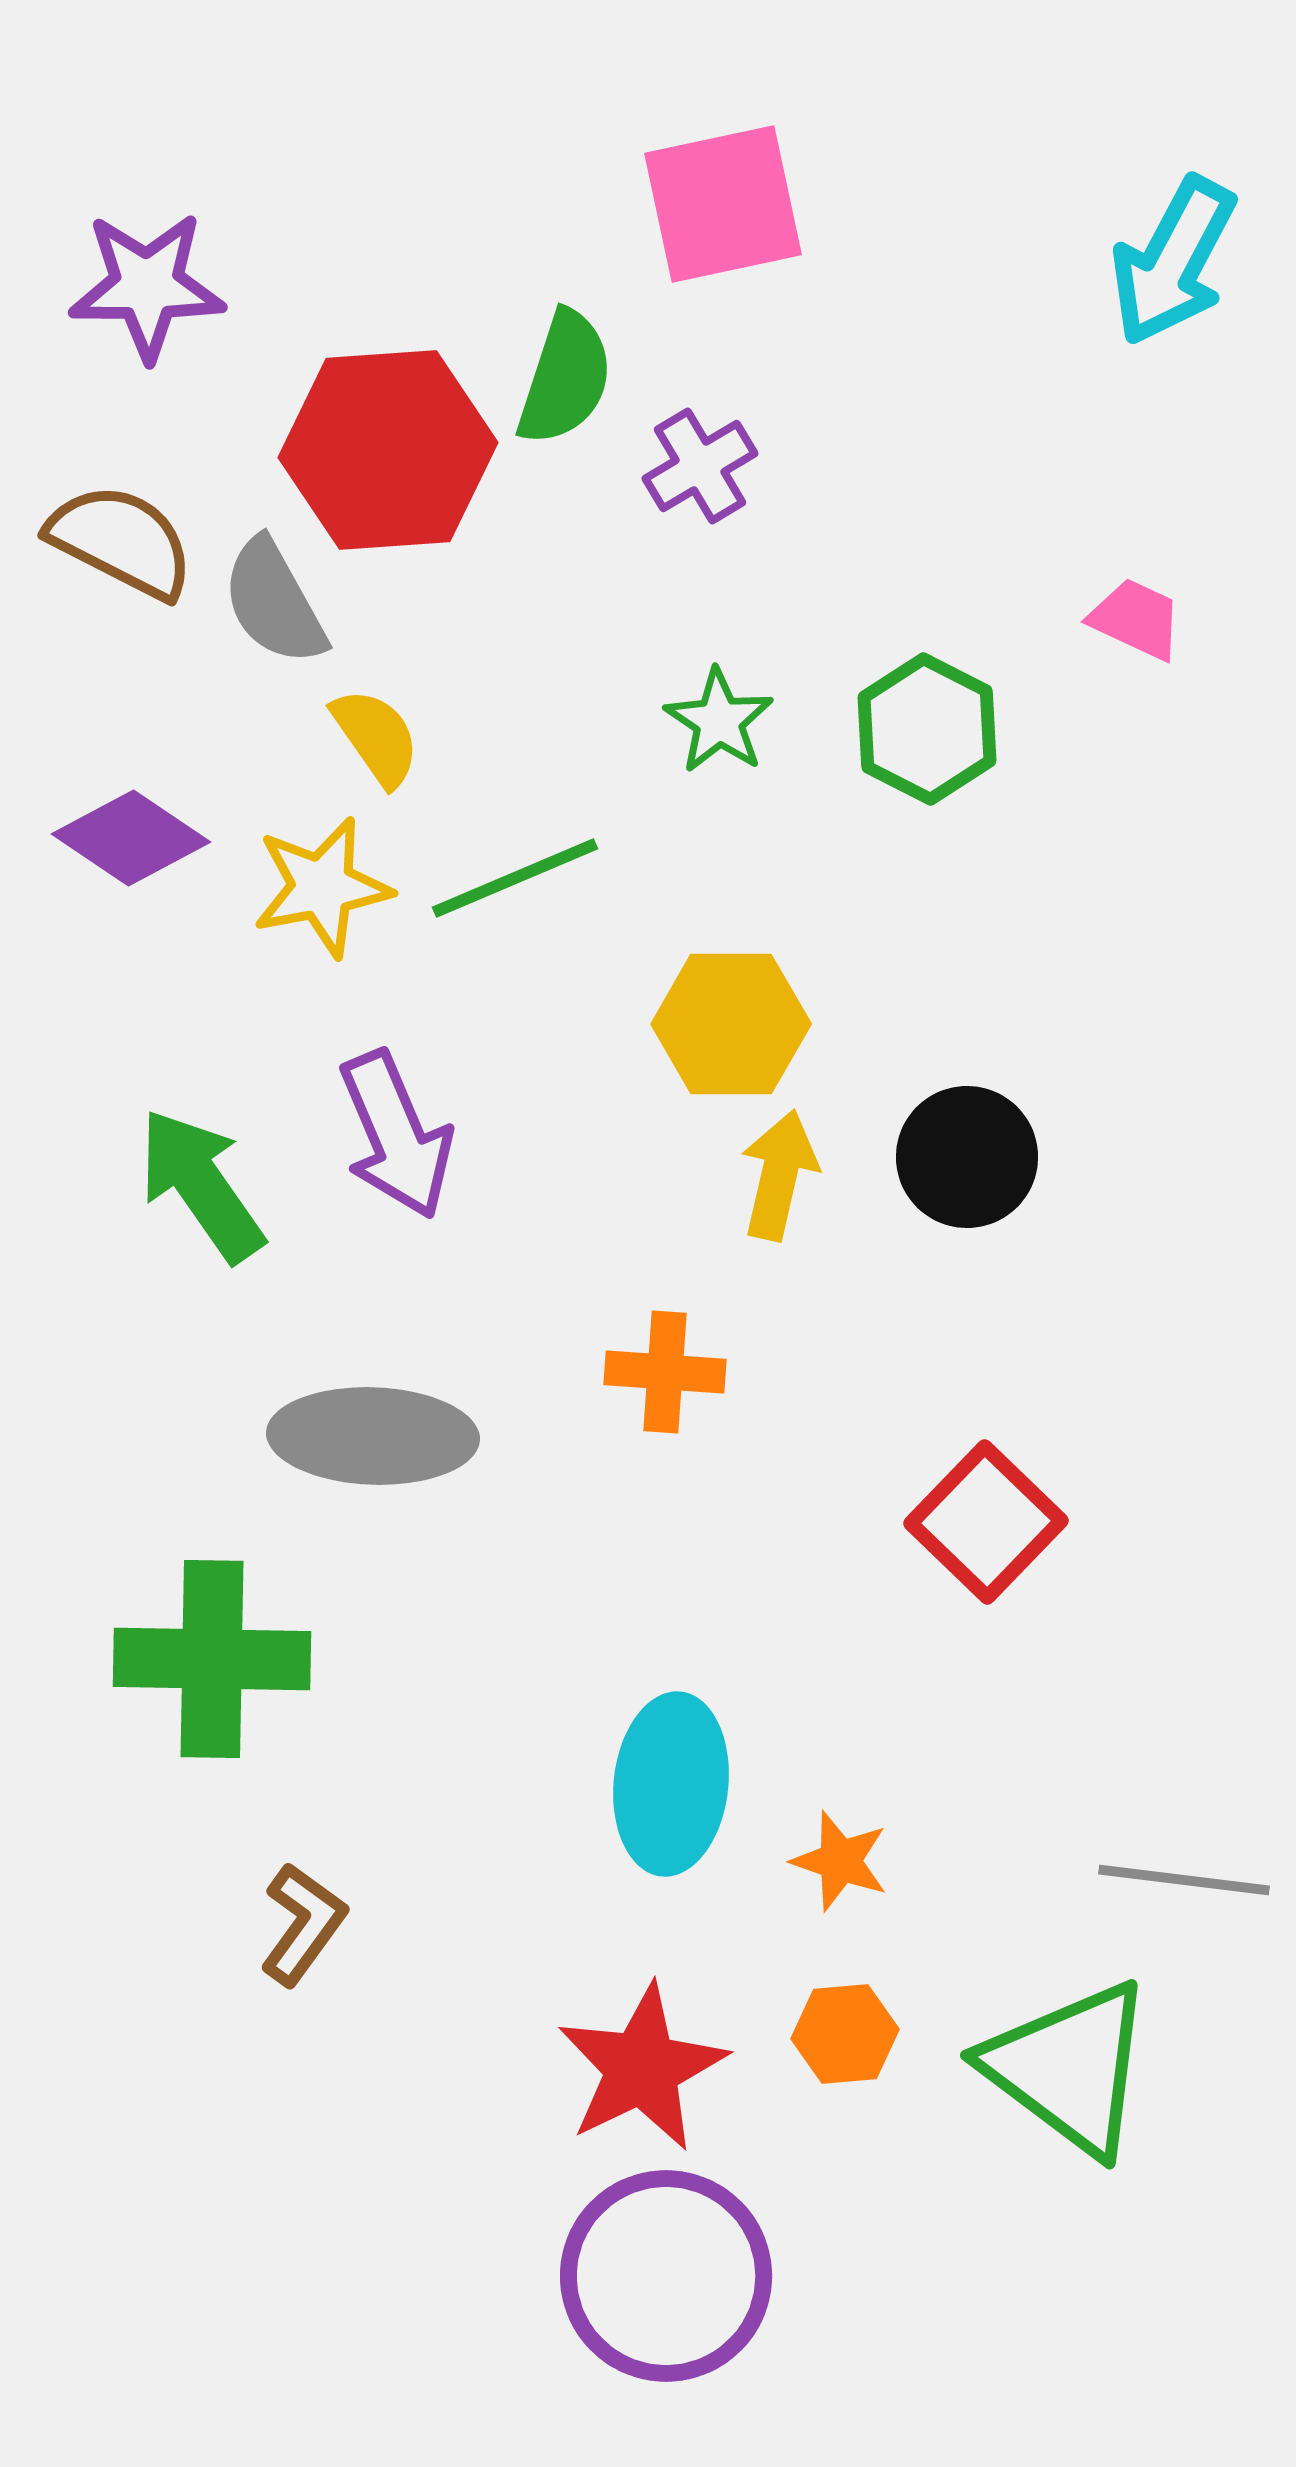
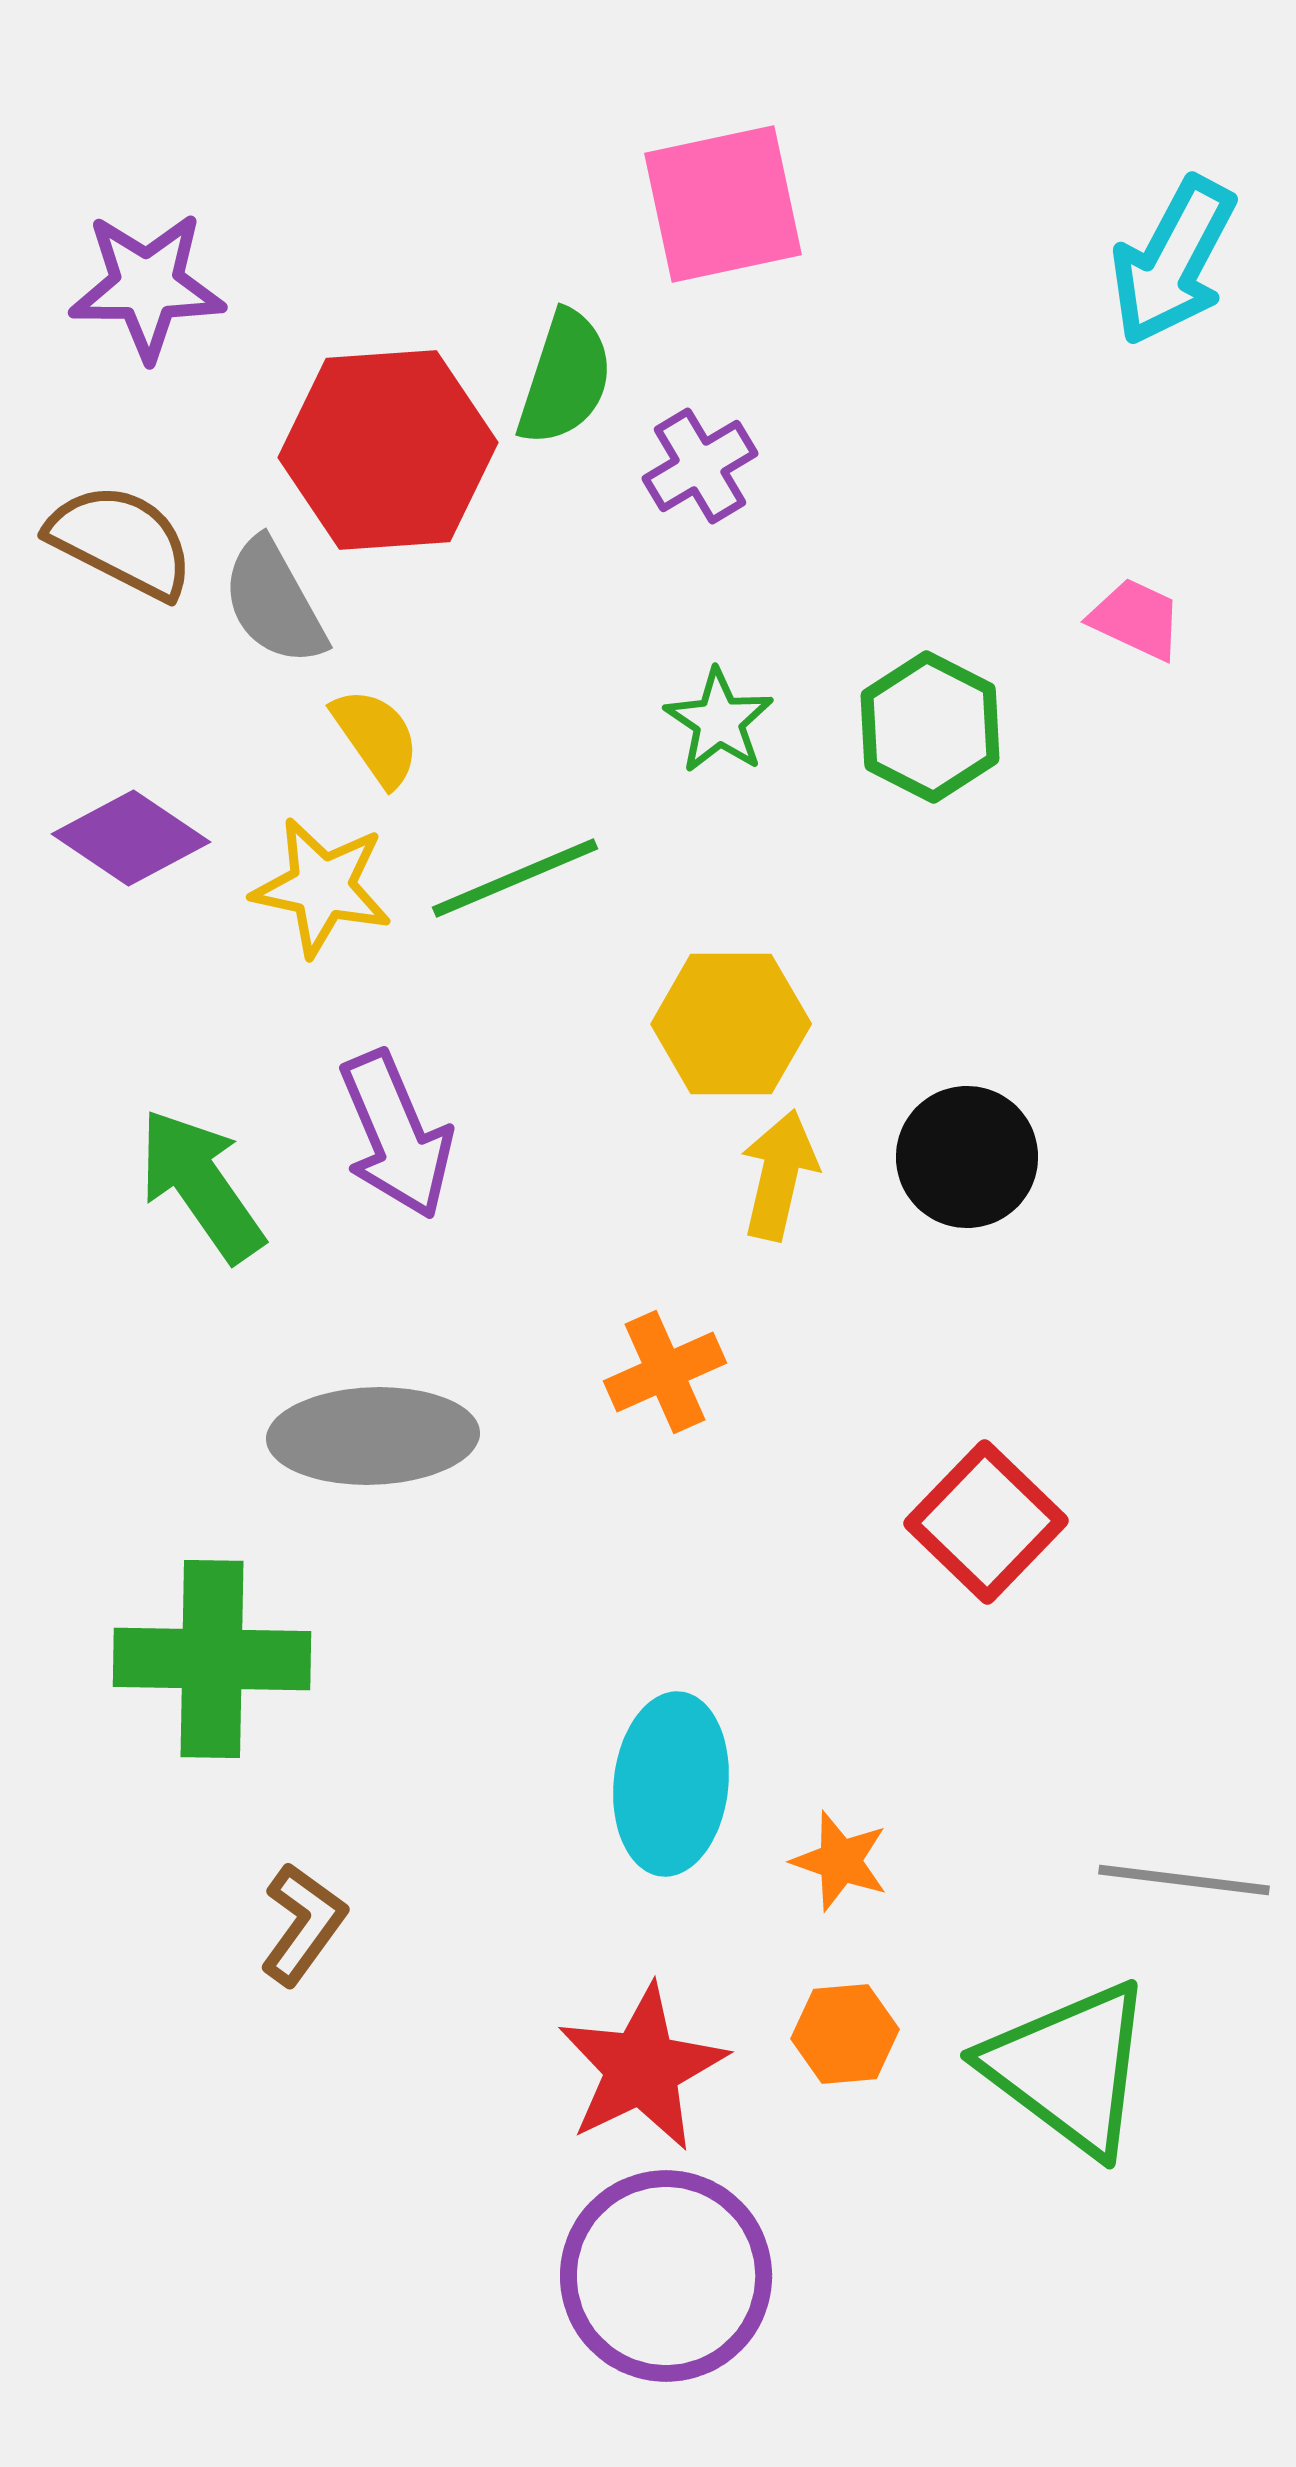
green hexagon: moved 3 px right, 2 px up
yellow star: rotated 23 degrees clockwise
orange cross: rotated 28 degrees counterclockwise
gray ellipse: rotated 4 degrees counterclockwise
